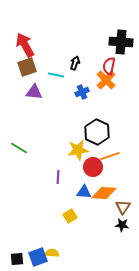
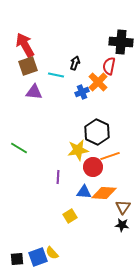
brown square: moved 1 px right, 1 px up
orange cross: moved 8 px left, 2 px down
yellow semicircle: rotated 136 degrees counterclockwise
